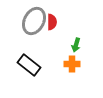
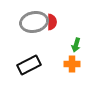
gray ellipse: moved 1 px down; rotated 52 degrees clockwise
black rectangle: rotated 65 degrees counterclockwise
